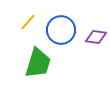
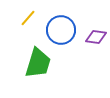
yellow line: moved 4 px up
